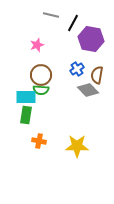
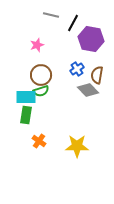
green semicircle: moved 1 px down; rotated 21 degrees counterclockwise
orange cross: rotated 24 degrees clockwise
